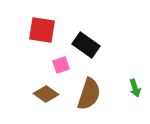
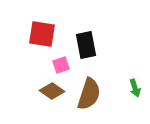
red square: moved 4 px down
black rectangle: rotated 44 degrees clockwise
brown diamond: moved 6 px right, 3 px up
